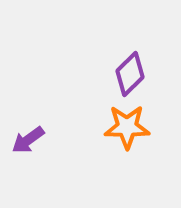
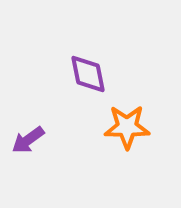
purple diamond: moved 42 px left; rotated 57 degrees counterclockwise
